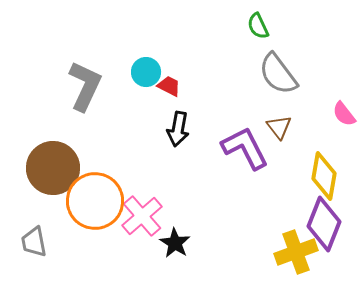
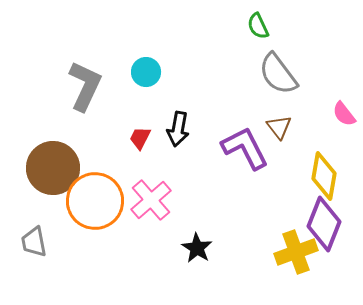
red trapezoid: moved 29 px left, 52 px down; rotated 90 degrees counterclockwise
pink cross: moved 9 px right, 16 px up
black star: moved 22 px right, 5 px down
